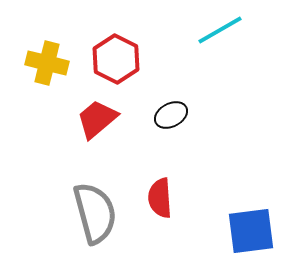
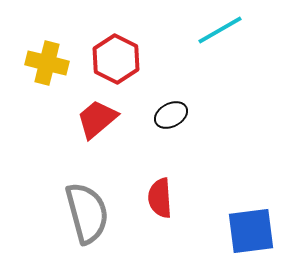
gray semicircle: moved 8 px left
